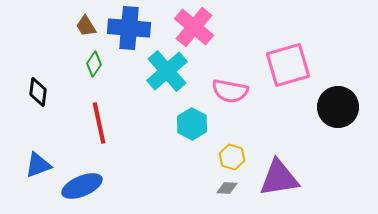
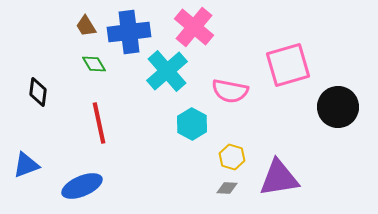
blue cross: moved 4 px down; rotated 12 degrees counterclockwise
green diamond: rotated 65 degrees counterclockwise
blue triangle: moved 12 px left
